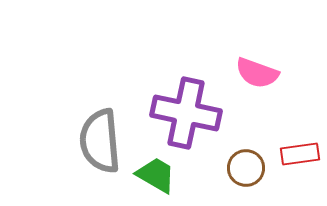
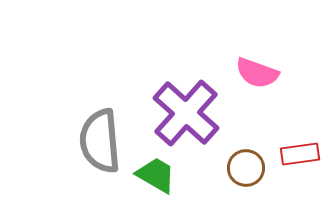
purple cross: rotated 30 degrees clockwise
